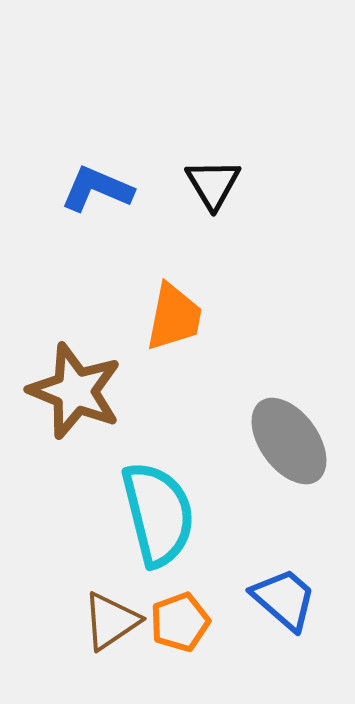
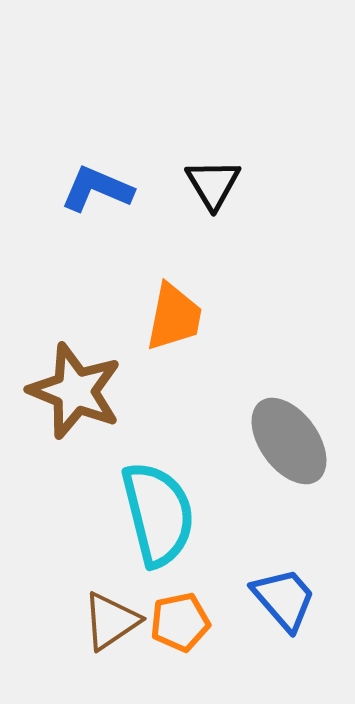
blue trapezoid: rotated 8 degrees clockwise
orange pentagon: rotated 8 degrees clockwise
